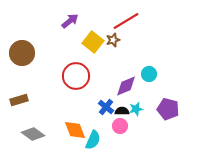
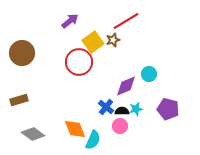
yellow square: rotated 15 degrees clockwise
red circle: moved 3 px right, 14 px up
orange diamond: moved 1 px up
